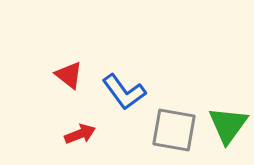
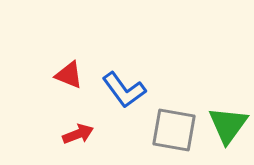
red triangle: rotated 16 degrees counterclockwise
blue L-shape: moved 2 px up
red arrow: moved 2 px left
